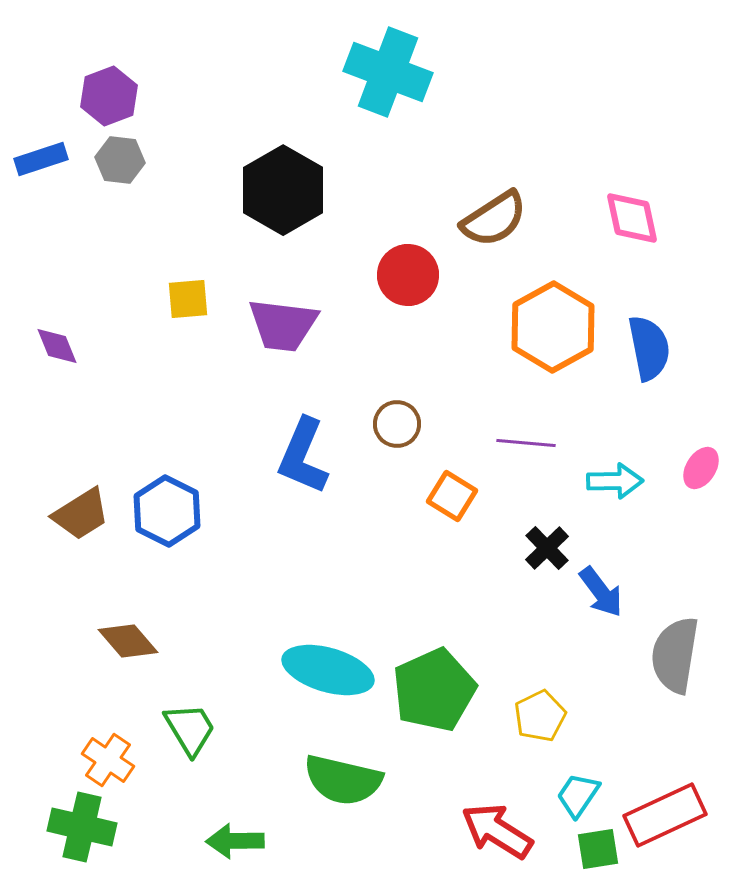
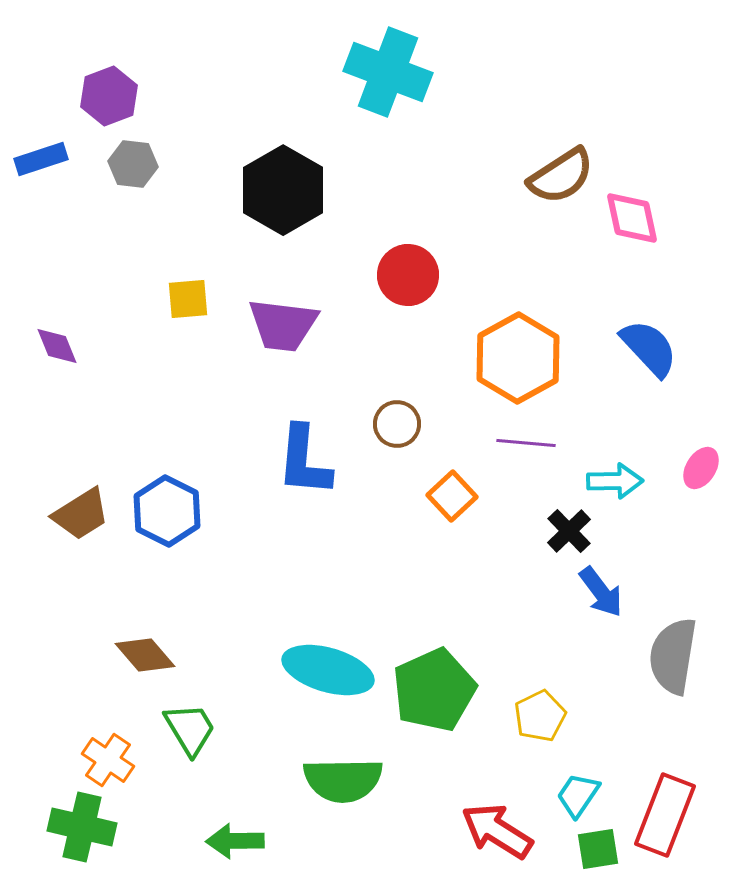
gray hexagon: moved 13 px right, 4 px down
brown semicircle: moved 67 px right, 43 px up
orange hexagon: moved 35 px left, 31 px down
blue semicircle: rotated 32 degrees counterclockwise
blue L-shape: moved 1 px right, 5 px down; rotated 18 degrees counterclockwise
orange square: rotated 15 degrees clockwise
black cross: moved 22 px right, 17 px up
brown diamond: moved 17 px right, 14 px down
gray semicircle: moved 2 px left, 1 px down
green semicircle: rotated 14 degrees counterclockwise
red rectangle: rotated 44 degrees counterclockwise
